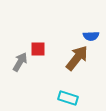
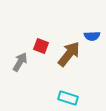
blue semicircle: moved 1 px right
red square: moved 3 px right, 3 px up; rotated 21 degrees clockwise
brown arrow: moved 8 px left, 4 px up
